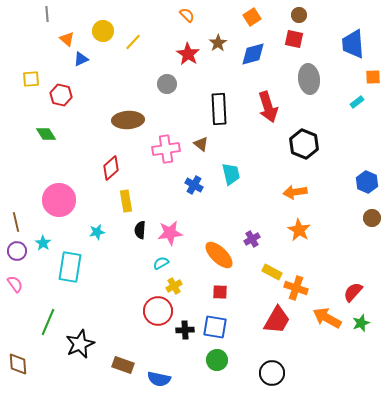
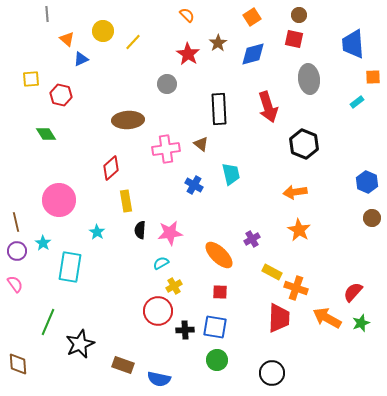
cyan star at (97, 232): rotated 28 degrees counterclockwise
red trapezoid at (277, 320): moved 2 px right, 2 px up; rotated 28 degrees counterclockwise
